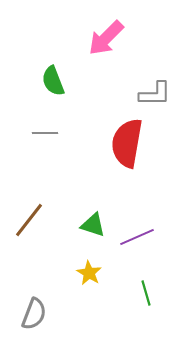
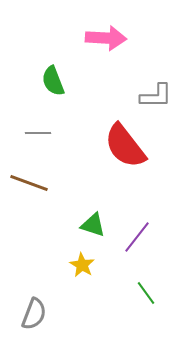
pink arrow: rotated 132 degrees counterclockwise
gray L-shape: moved 1 px right, 2 px down
gray line: moved 7 px left
red semicircle: moved 2 px left, 3 px down; rotated 48 degrees counterclockwise
brown line: moved 37 px up; rotated 72 degrees clockwise
purple line: rotated 28 degrees counterclockwise
yellow star: moved 7 px left, 8 px up
green line: rotated 20 degrees counterclockwise
